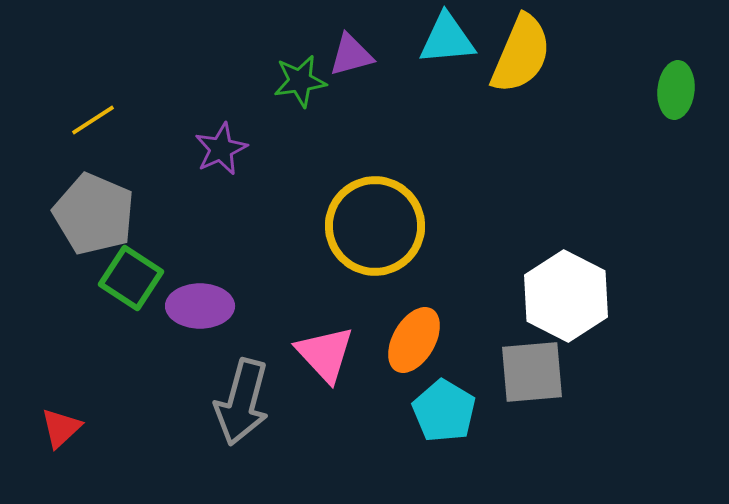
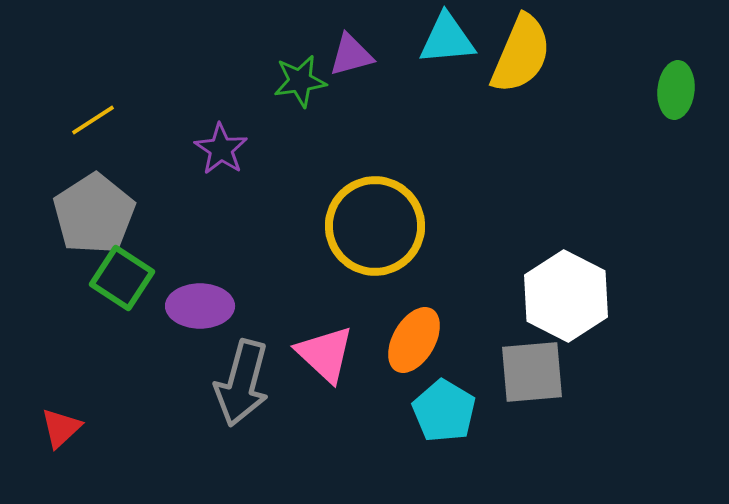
purple star: rotated 14 degrees counterclockwise
gray pentagon: rotated 16 degrees clockwise
green square: moved 9 px left
pink triangle: rotated 4 degrees counterclockwise
gray arrow: moved 19 px up
